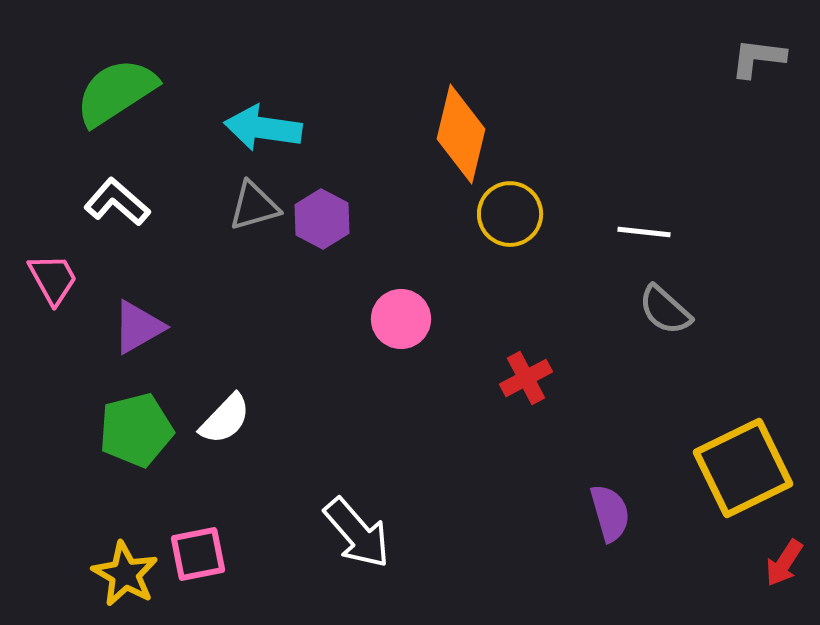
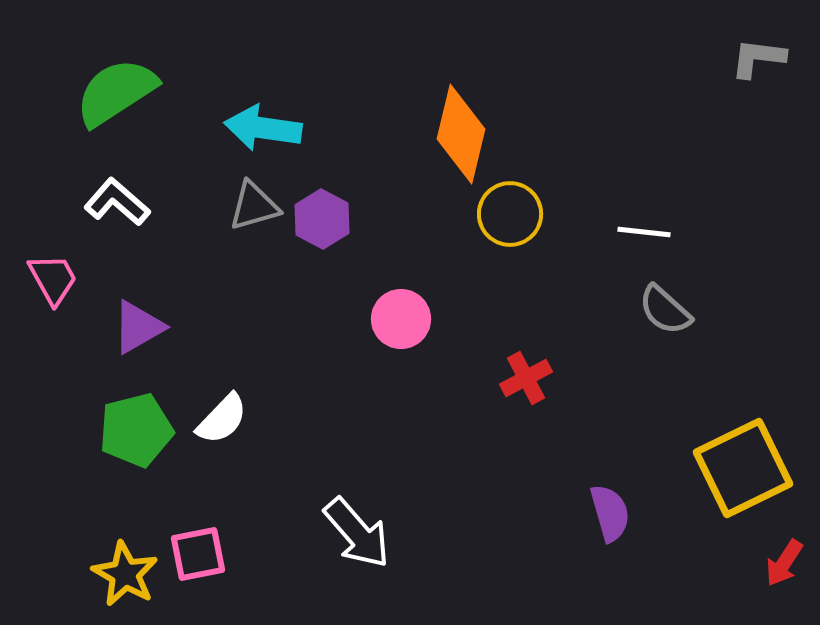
white semicircle: moved 3 px left
